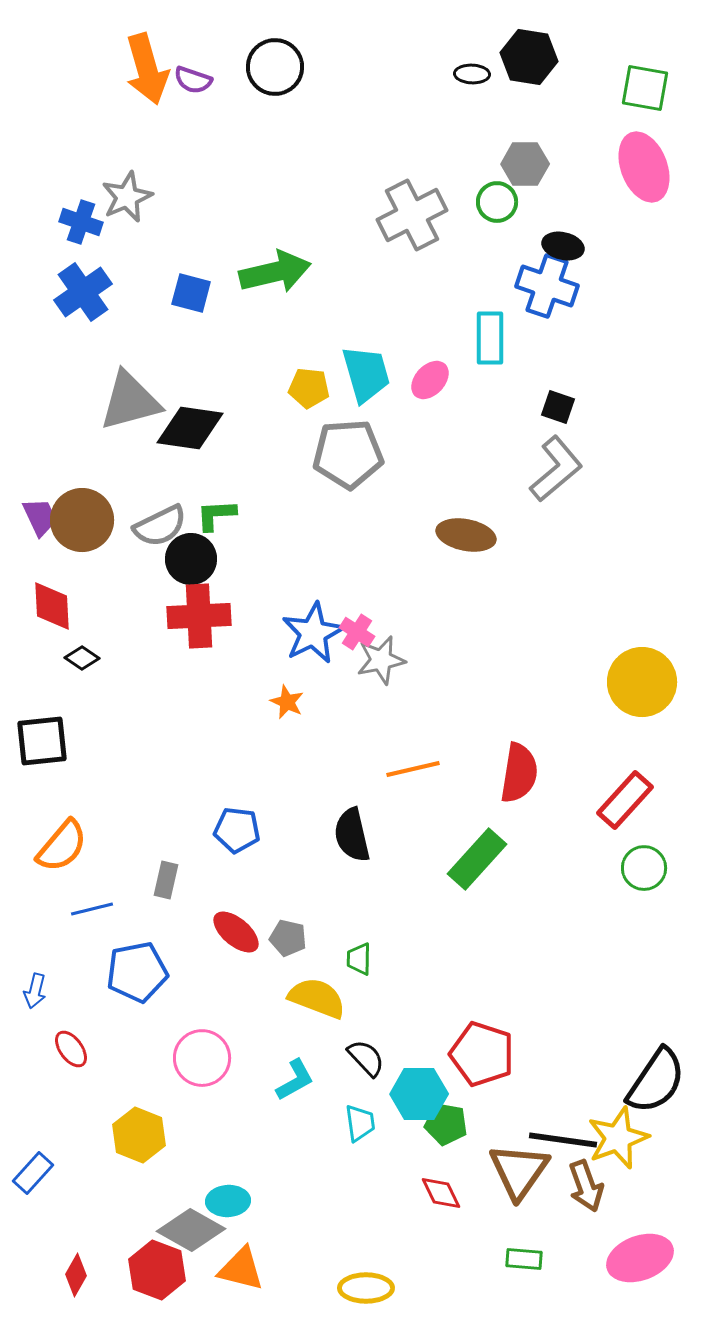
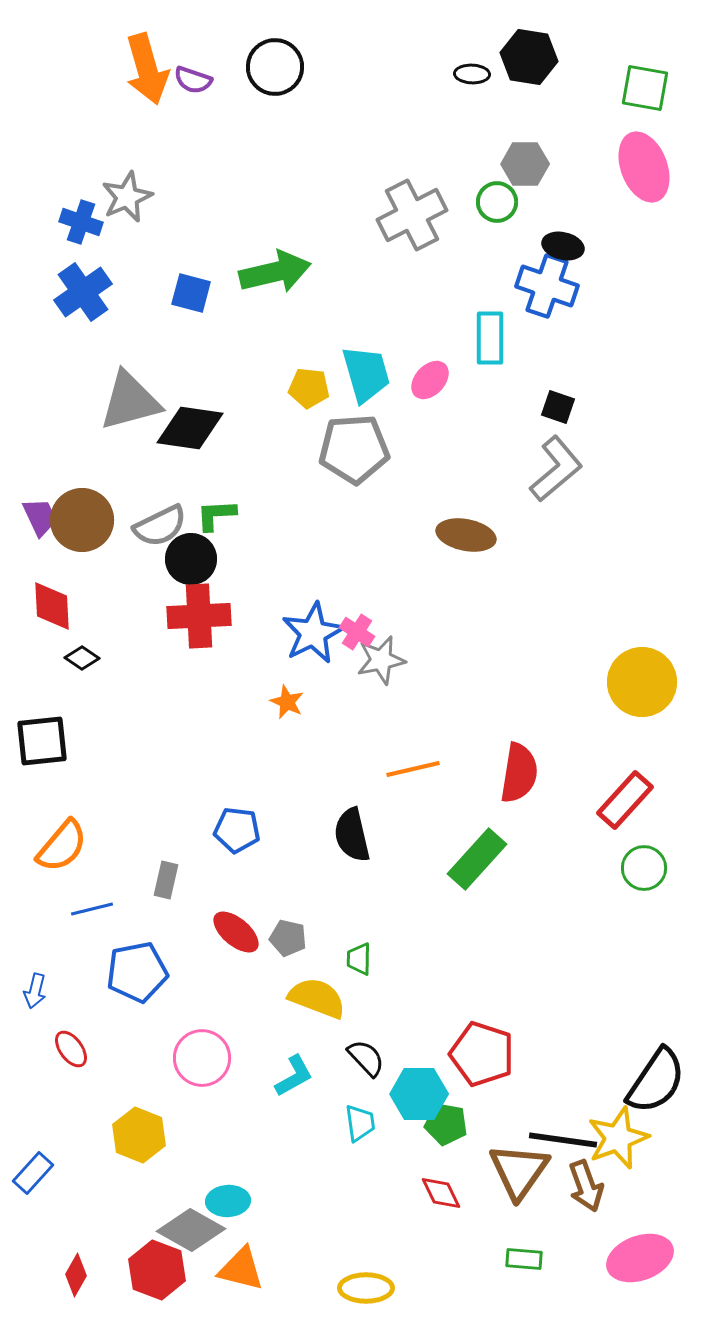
gray pentagon at (348, 454): moved 6 px right, 5 px up
cyan L-shape at (295, 1080): moved 1 px left, 4 px up
